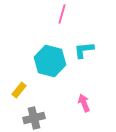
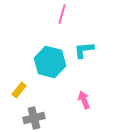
cyan hexagon: moved 1 px down
pink arrow: moved 3 px up
